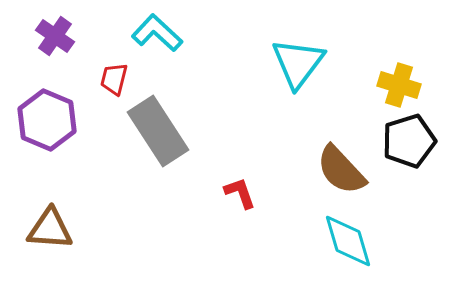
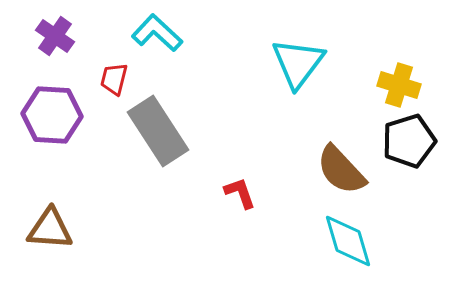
purple hexagon: moved 5 px right, 5 px up; rotated 20 degrees counterclockwise
